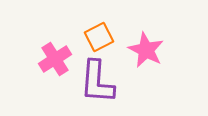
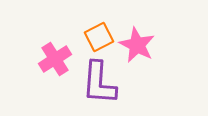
pink star: moved 9 px left, 5 px up
purple L-shape: moved 2 px right, 1 px down
